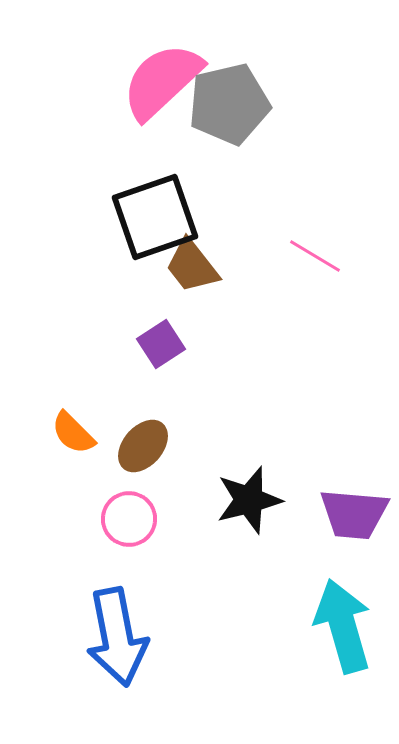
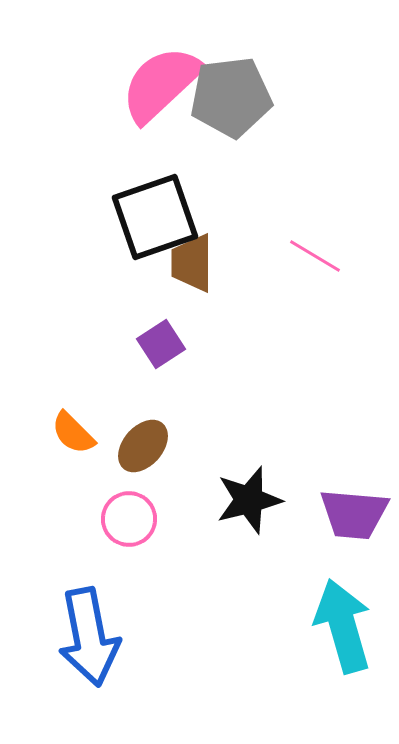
pink semicircle: moved 1 px left, 3 px down
gray pentagon: moved 2 px right, 7 px up; rotated 6 degrees clockwise
brown trapezoid: moved 3 px up; rotated 38 degrees clockwise
blue arrow: moved 28 px left
